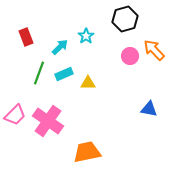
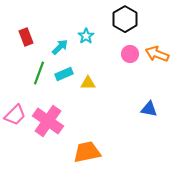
black hexagon: rotated 15 degrees counterclockwise
orange arrow: moved 3 px right, 4 px down; rotated 25 degrees counterclockwise
pink circle: moved 2 px up
